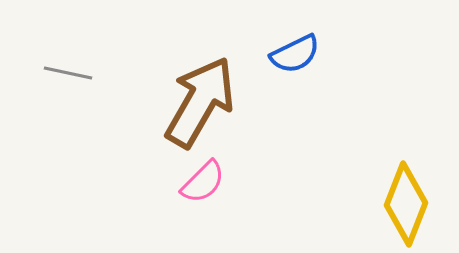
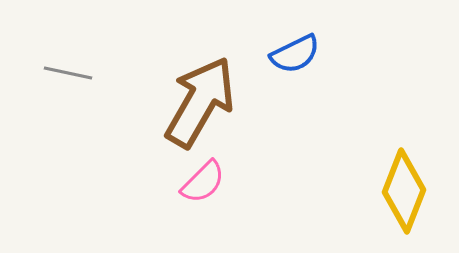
yellow diamond: moved 2 px left, 13 px up
